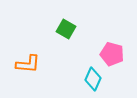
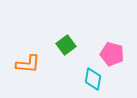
green square: moved 16 px down; rotated 24 degrees clockwise
cyan diamond: rotated 15 degrees counterclockwise
